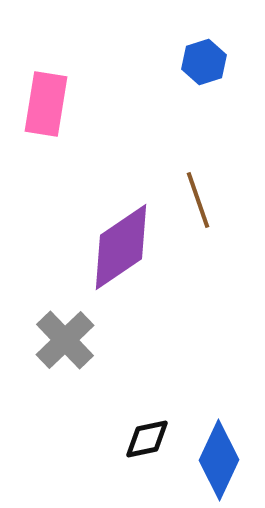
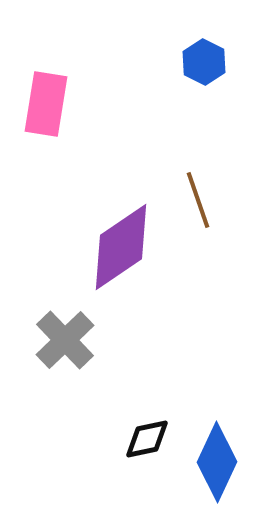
blue hexagon: rotated 15 degrees counterclockwise
blue diamond: moved 2 px left, 2 px down
